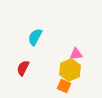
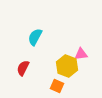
pink triangle: moved 5 px right
yellow hexagon: moved 3 px left, 4 px up; rotated 15 degrees counterclockwise
orange square: moved 7 px left
